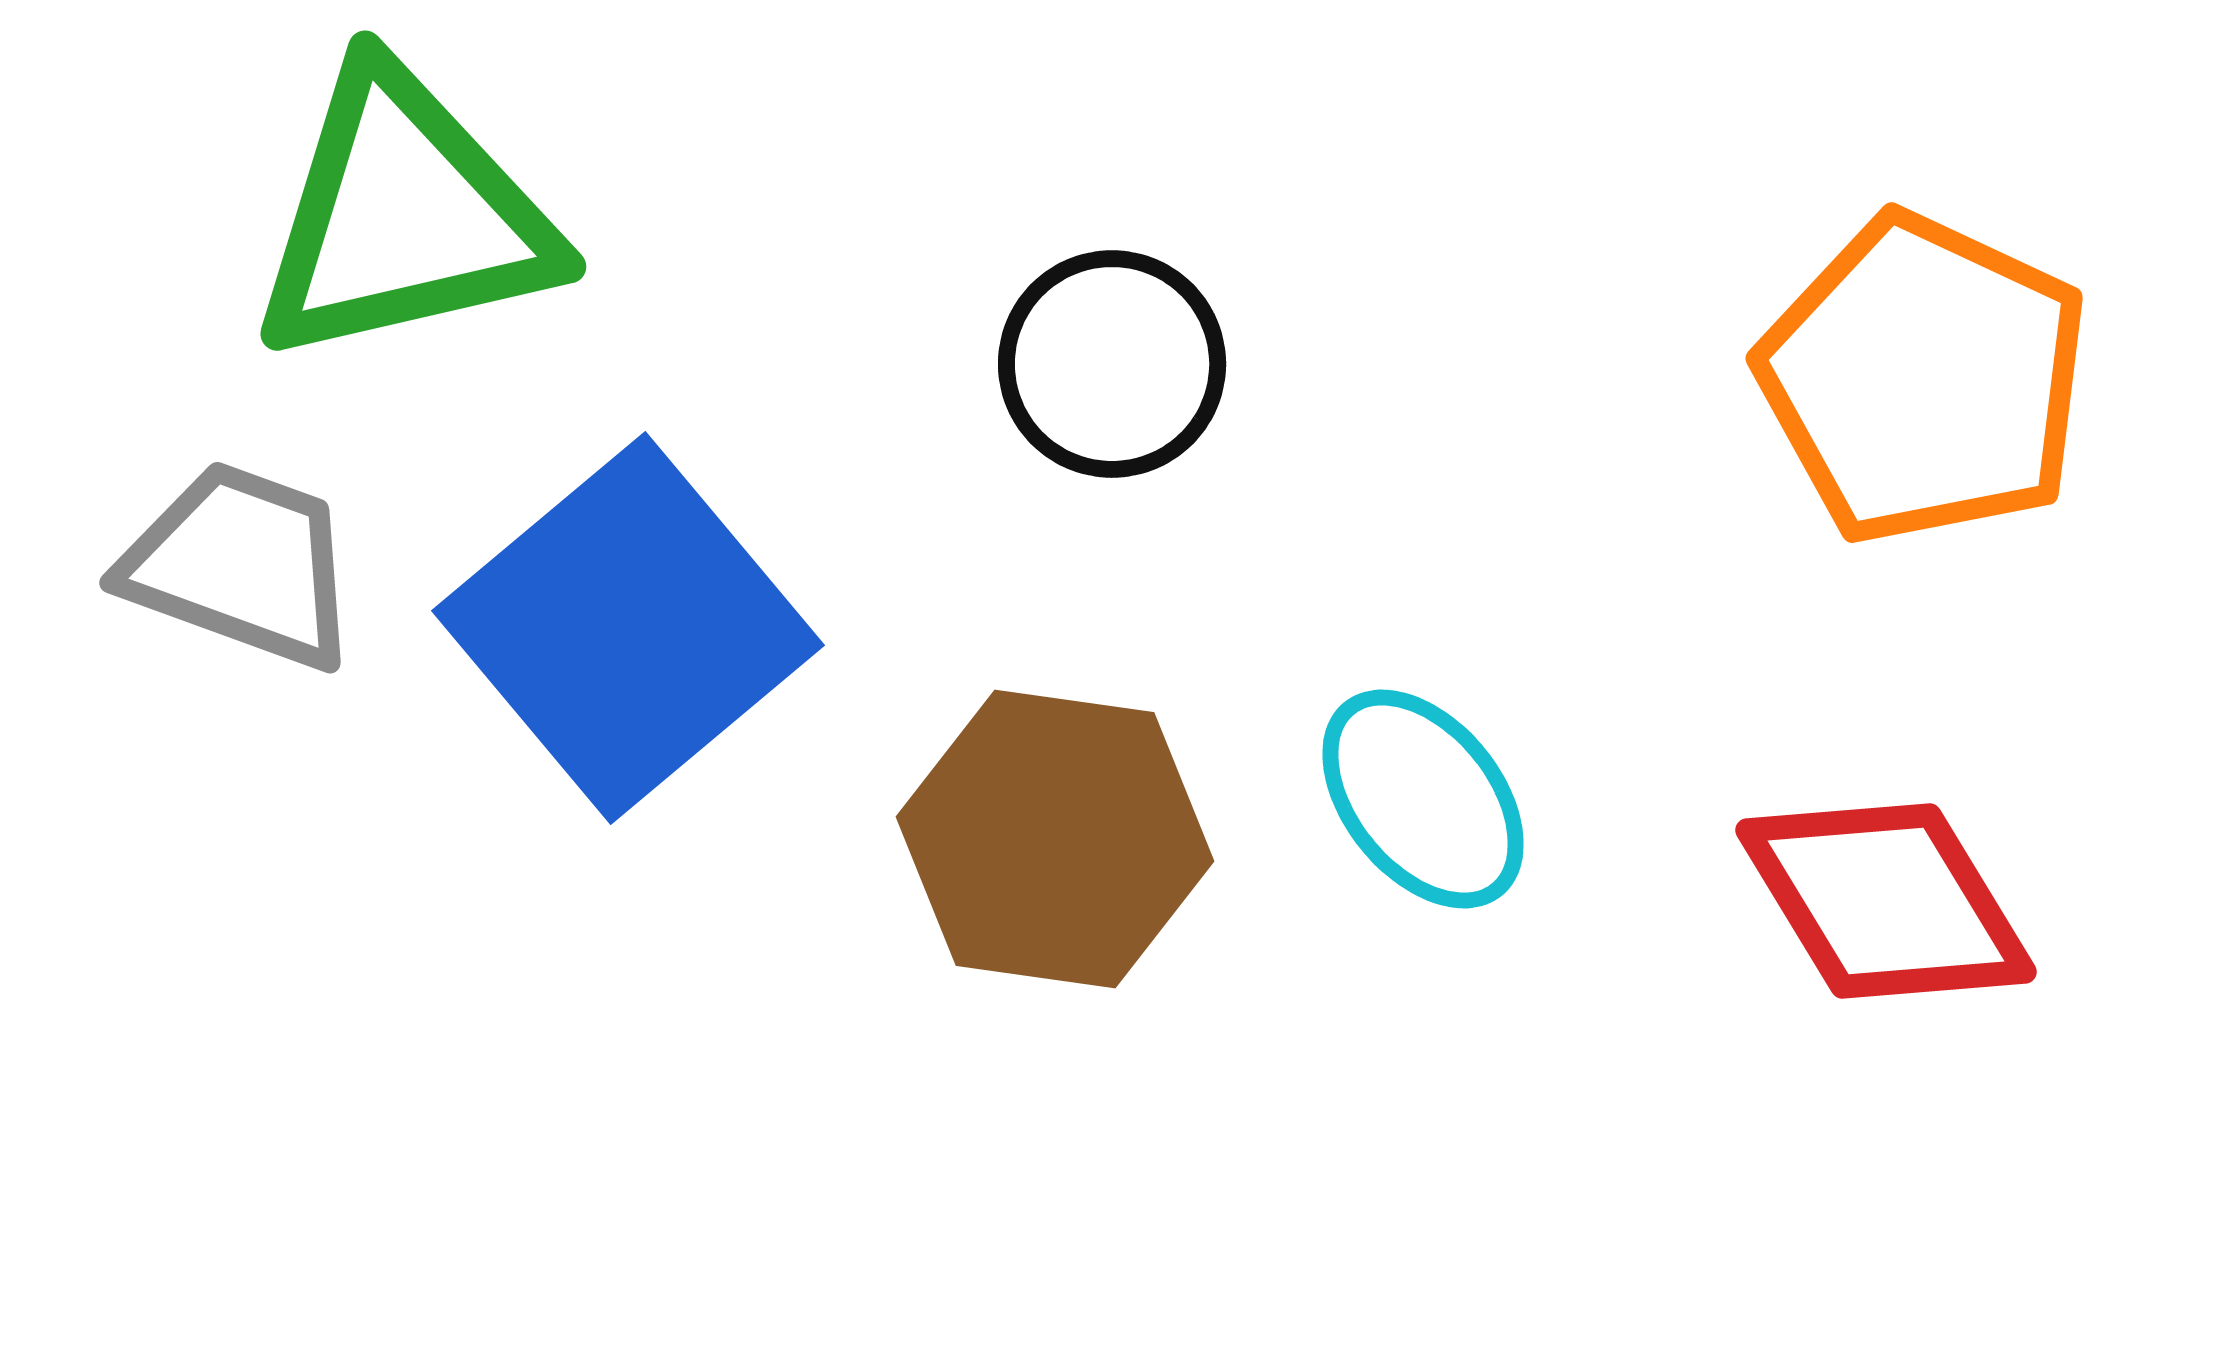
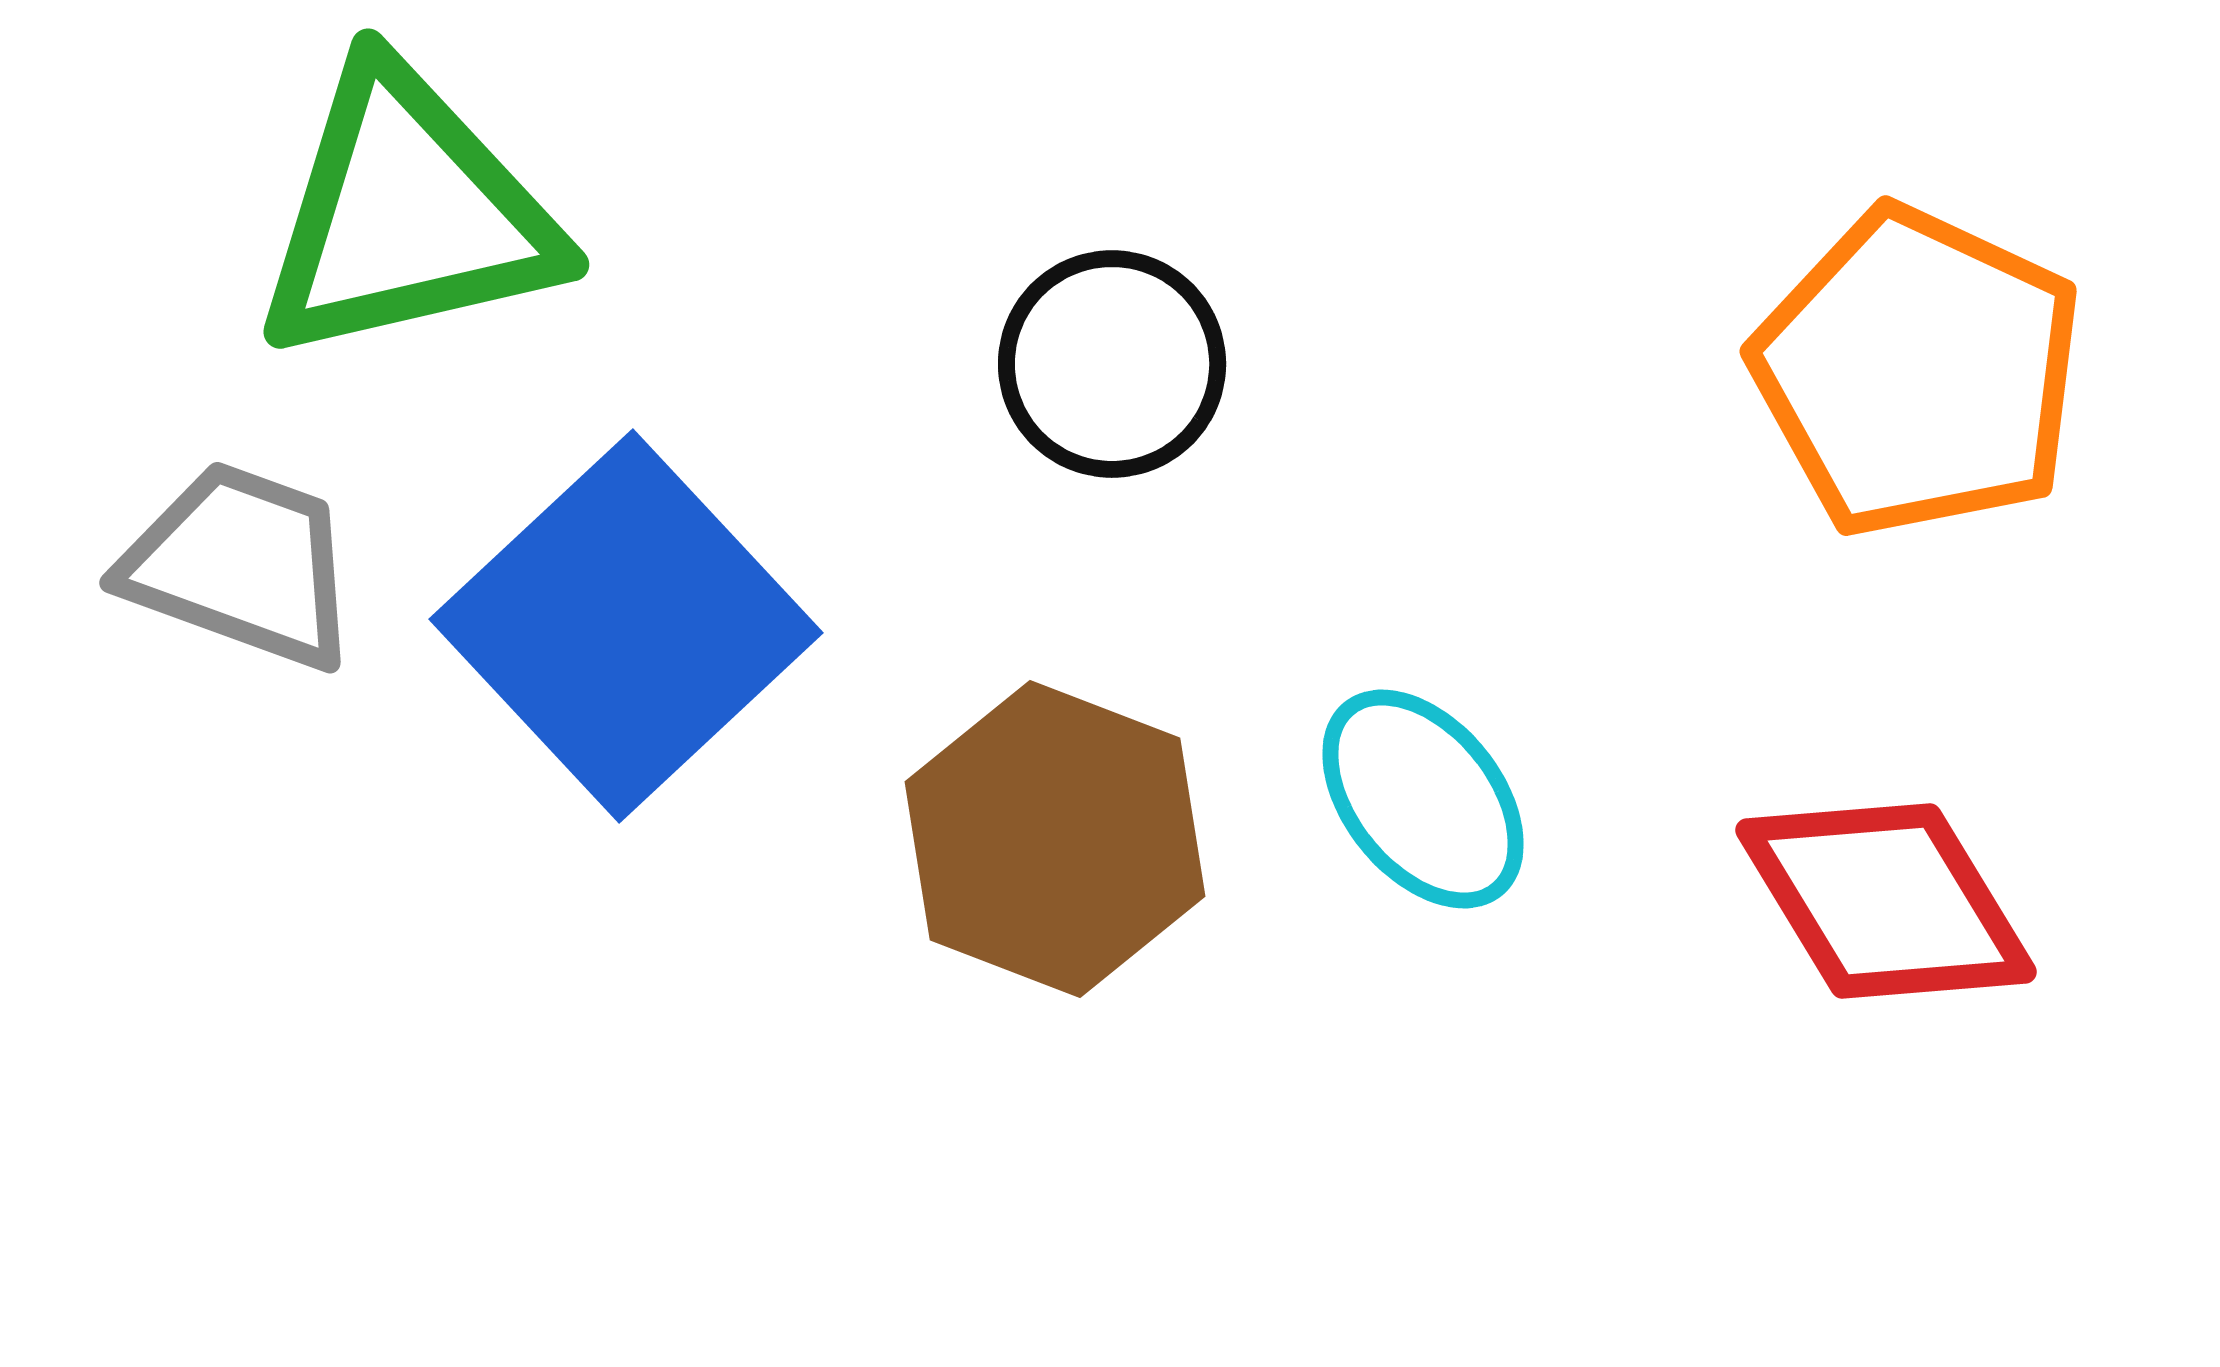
green triangle: moved 3 px right, 2 px up
orange pentagon: moved 6 px left, 7 px up
blue square: moved 2 px left, 2 px up; rotated 3 degrees counterclockwise
brown hexagon: rotated 13 degrees clockwise
